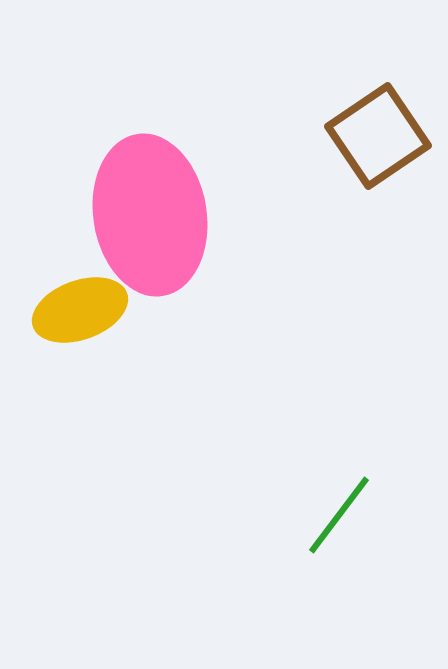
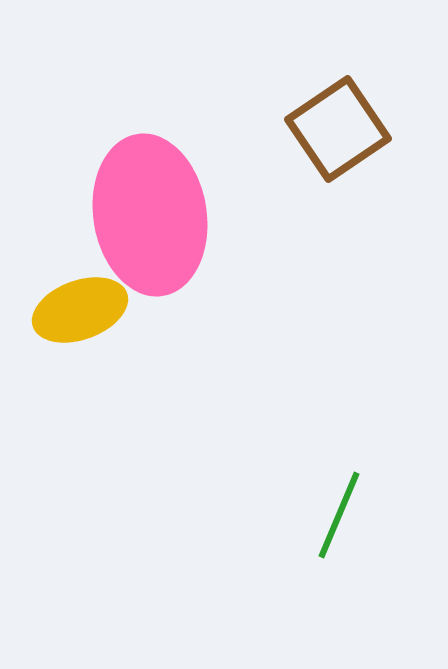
brown square: moved 40 px left, 7 px up
green line: rotated 14 degrees counterclockwise
